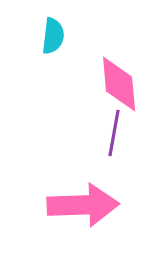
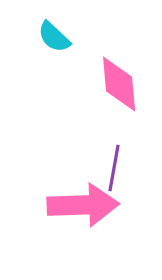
cyan semicircle: moved 1 px right, 1 px down; rotated 126 degrees clockwise
purple line: moved 35 px down
